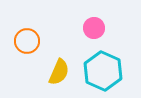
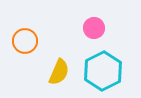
orange circle: moved 2 px left
cyan hexagon: rotated 9 degrees clockwise
